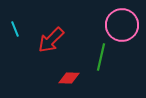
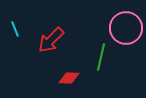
pink circle: moved 4 px right, 3 px down
